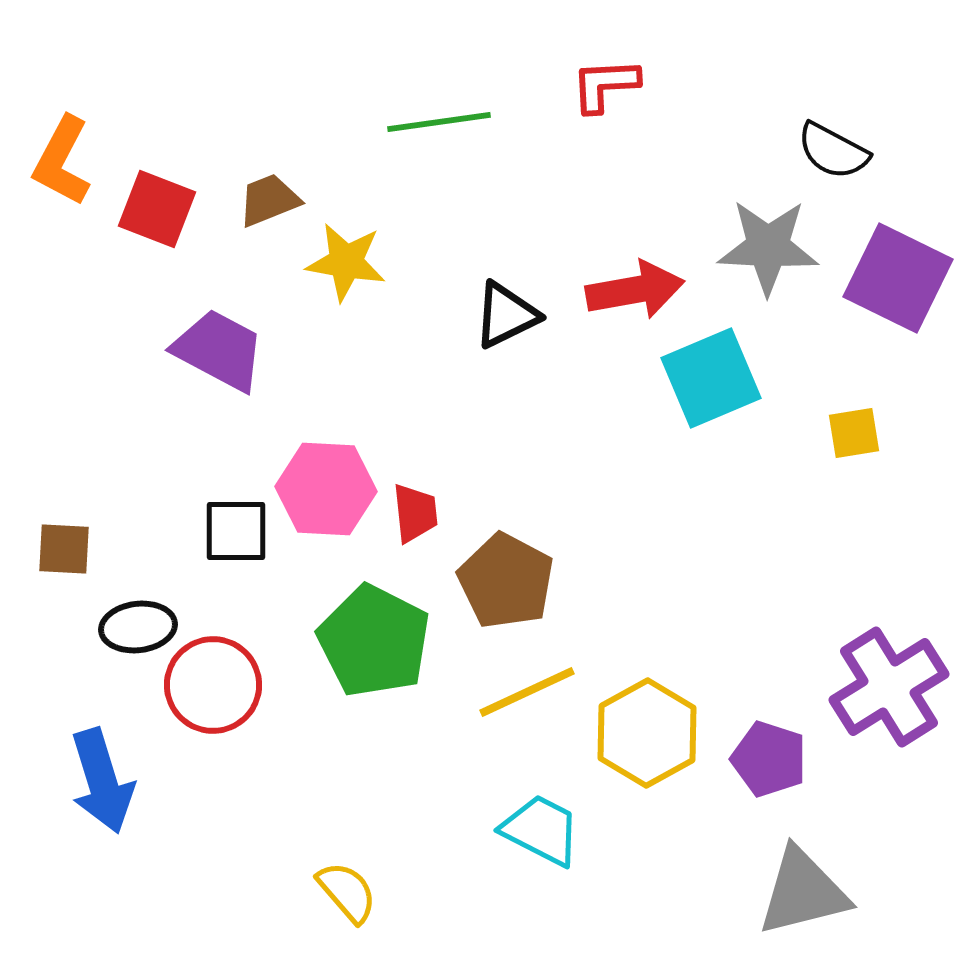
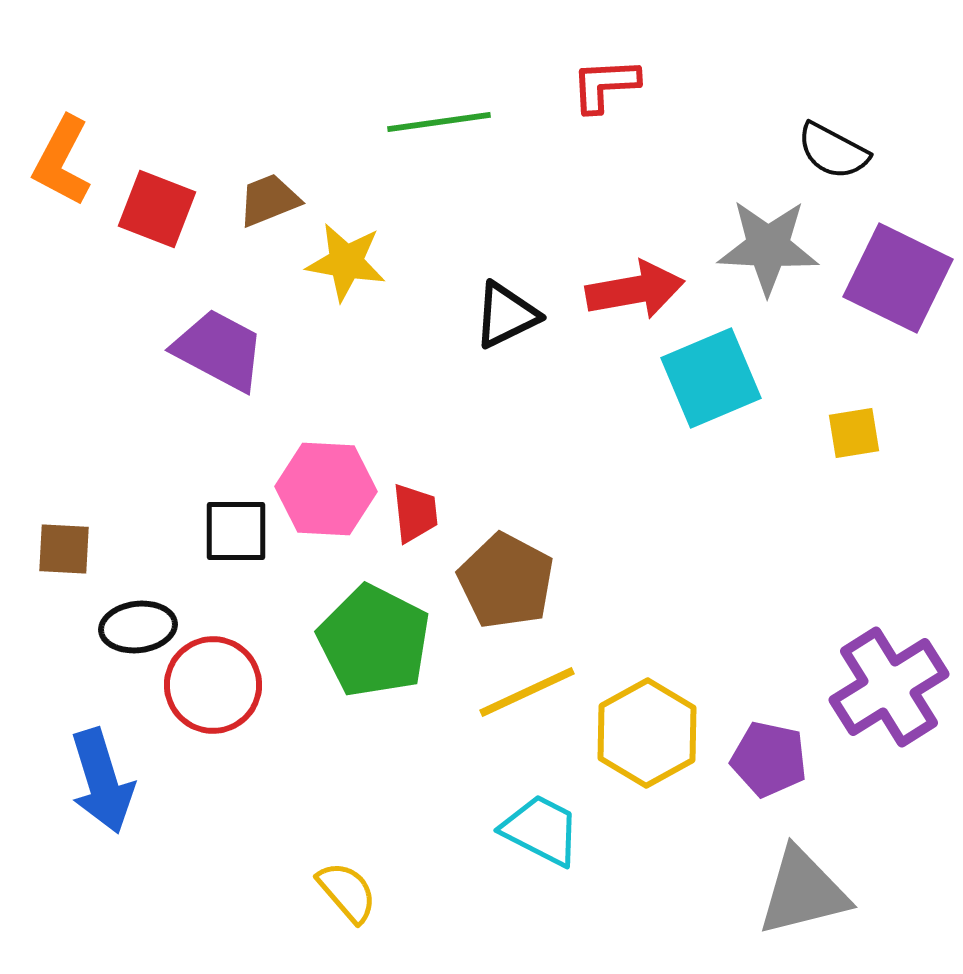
purple pentagon: rotated 6 degrees counterclockwise
